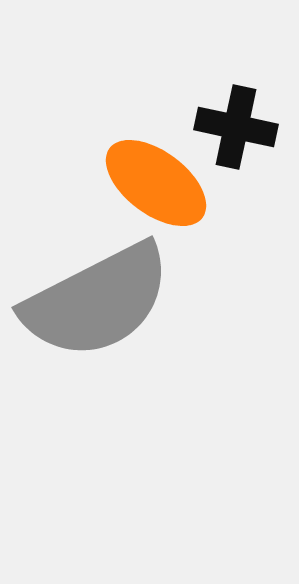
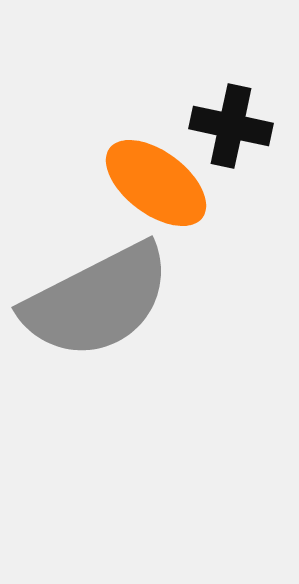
black cross: moved 5 px left, 1 px up
